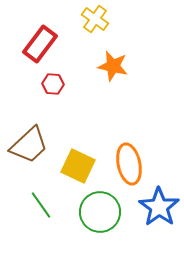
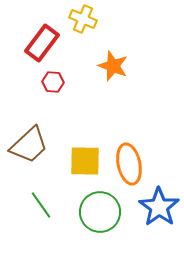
yellow cross: moved 12 px left; rotated 12 degrees counterclockwise
red rectangle: moved 2 px right, 1 px up
orange star: rotated 8 degrees clockwise
red hexagon: moved 2 px up
yellow square: moved 7 px right, 5 px up; rotated 24 degrees counterclockwise
